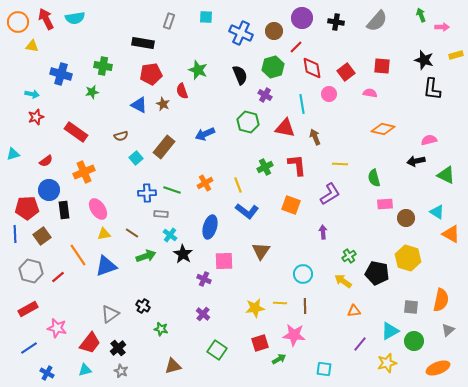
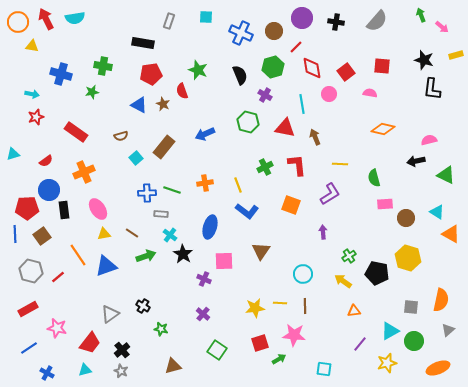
pink arrow at (442, 27): rotated 40 degrees clockwise
orange cross at (205, 183): rotated 21 degrees clockwise
black cross at (118, 348): moved 4 px right, 2 px down
